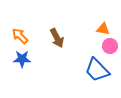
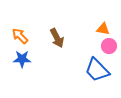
pink circle: moved 1 px left
